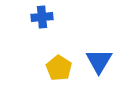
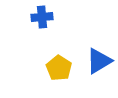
blue triangle: rotated 28 degrees clockwise
